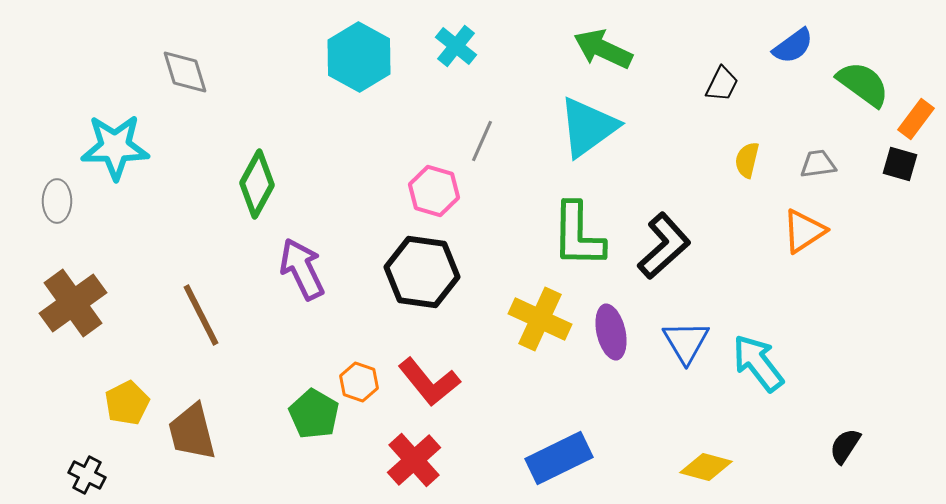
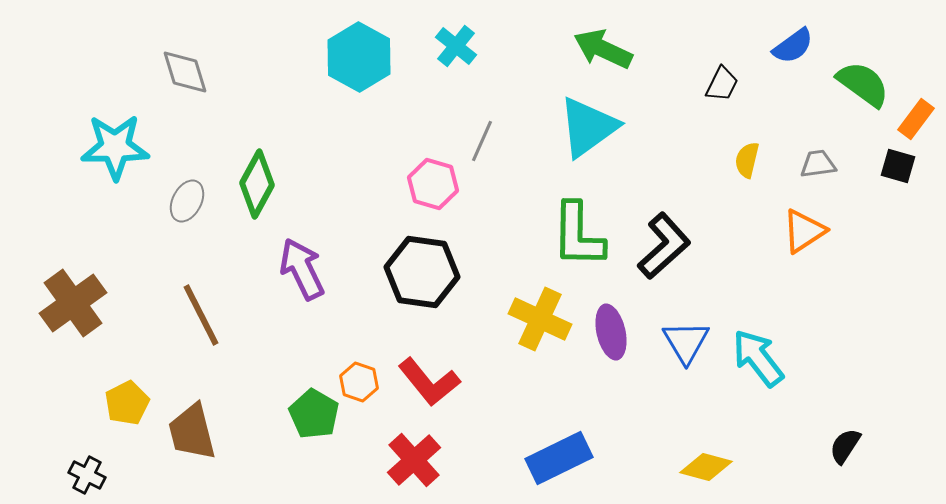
black square: moved 2 px left, 2 px down
pink hexagon: moved 1 px left, 7 px up
gray ellipse: moved 130 px right; rotated 27 degrees clockwise
cyan arrow: moved 5 px up
